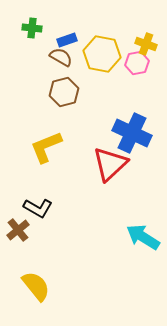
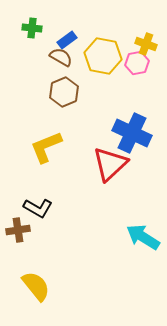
blue rectangle: rotated 18 degrees counterclockwise
yellow hexagon: moved 1 px right, 2 px down
brown hexagon: rotated 8 degrees counterclockwise
brown cross: rotated 30 degrees clockwise
